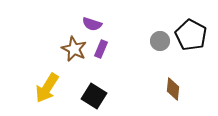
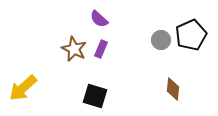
purple semicircle: moved 7 px right, 5 px up; rotated 24 degrees clockwise
black pentagon: rotated 20 degrees clockwise
gray circle: moved 1 px right, 1 px up
yellow arrow: moved 24 px left; rotated 16 degrees clockwise
black square: moved 1 px right; rotated 15 degrees counterclockwise
